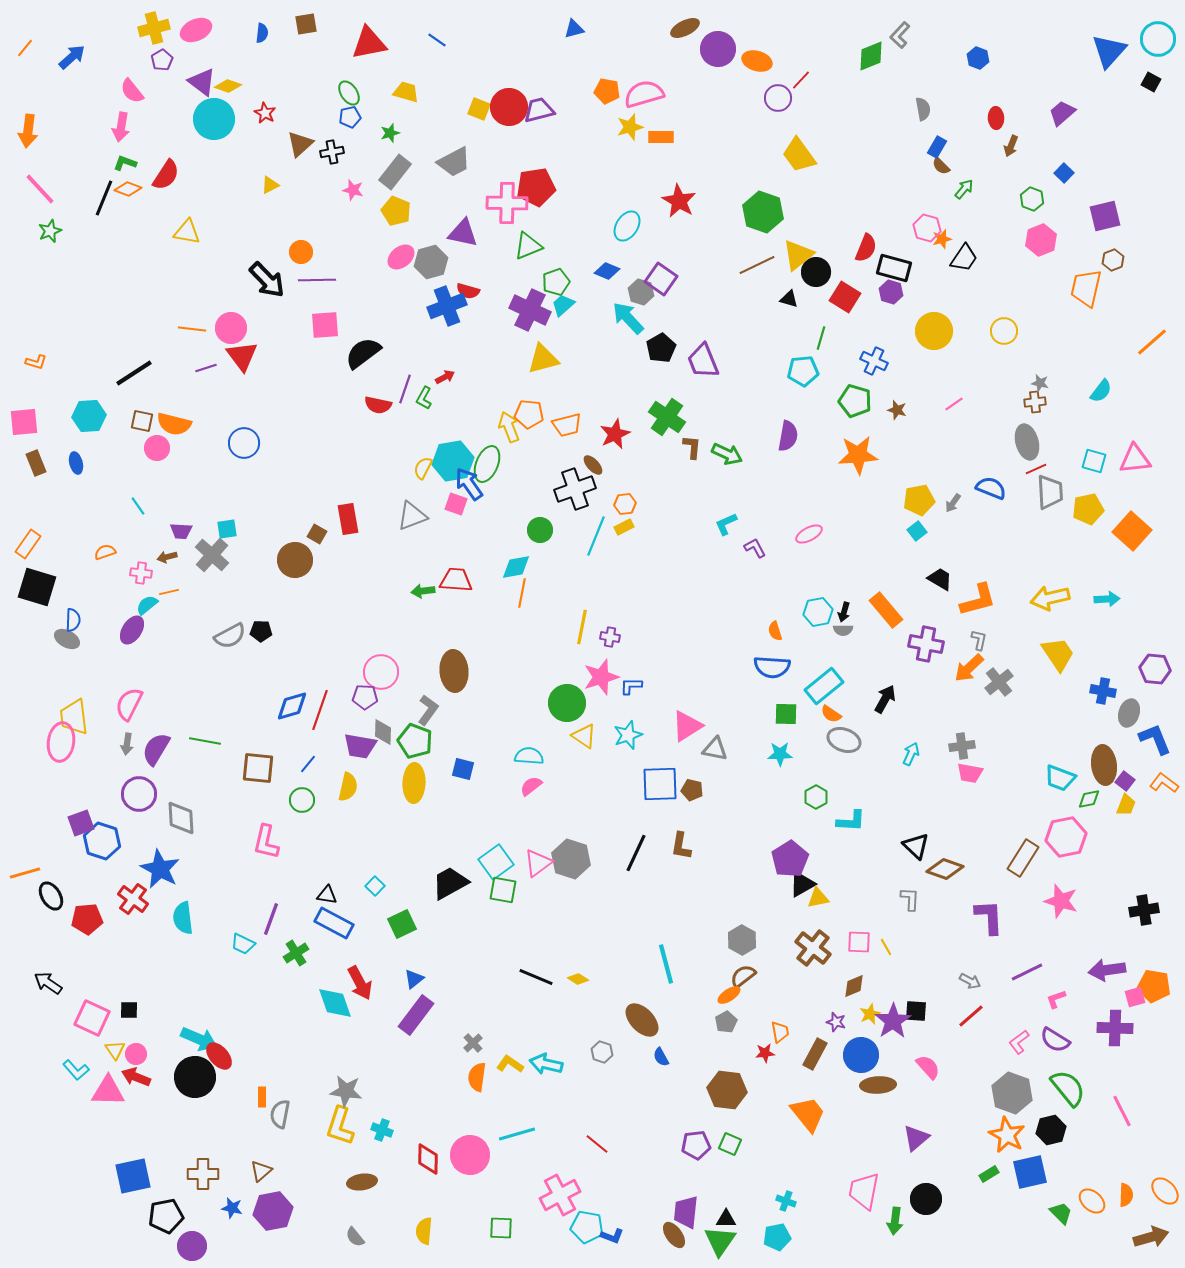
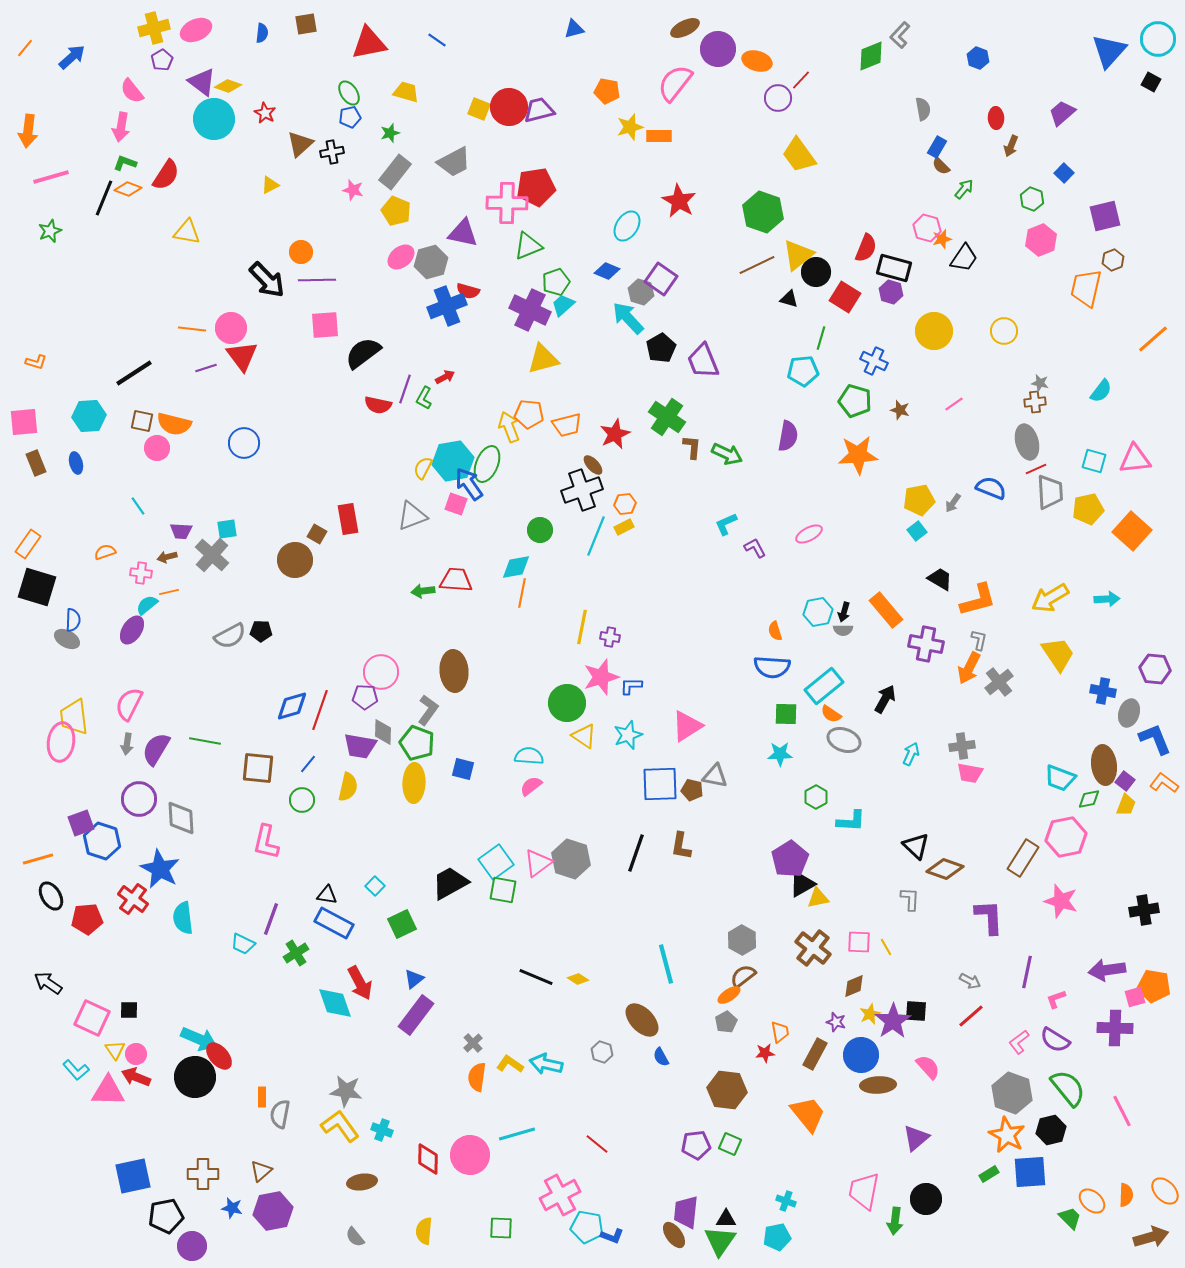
pink semicircle at (644, 94): moved 31 px right, 11 px up; rotated 36 degrees counterclockwise
orange rectangle at (661, 137): moved 2 px left, 1 px up
pink line at (40, 189): moved 11 px right, 12 px up; rotated 63 degrees counterclockwise
orange line at (1152, 342): moved 1 px right, 3 px up
brown star at (897, 410): moved 3 px right
black cross at (575, 489): moved 7 px right, 1 px down
yellow arrow at (1050, 598): rotated 18 degrees counterclockwise
orange arrow at (969, 668): rotated 20 degrees counterclockwise
green pentagon at (415, 741): moved 2 px right, 2 px down
gray triangle at (715, 749): moved 27 px down
purple circle at (139, 794): moved 5 px down
black line at (636, 853): rotated 6 degrees counterclockwise
orange line at (25, 873): moved 13 px right, 14 px up
purple line at (1027, 972): rotated 52 degrees counterclockwise
yellow L-shape at (340, 1126): rotated 126 degrees clockwise
blue square at (1030, 1172): rotated 9 degrees clockwise
green trapezoid at (1061, 1213): moved 9 px right, 5 px down
